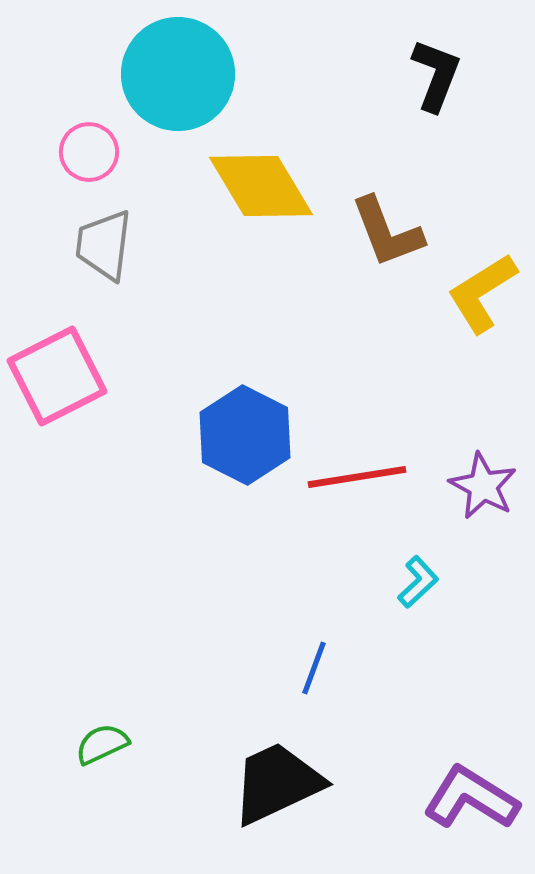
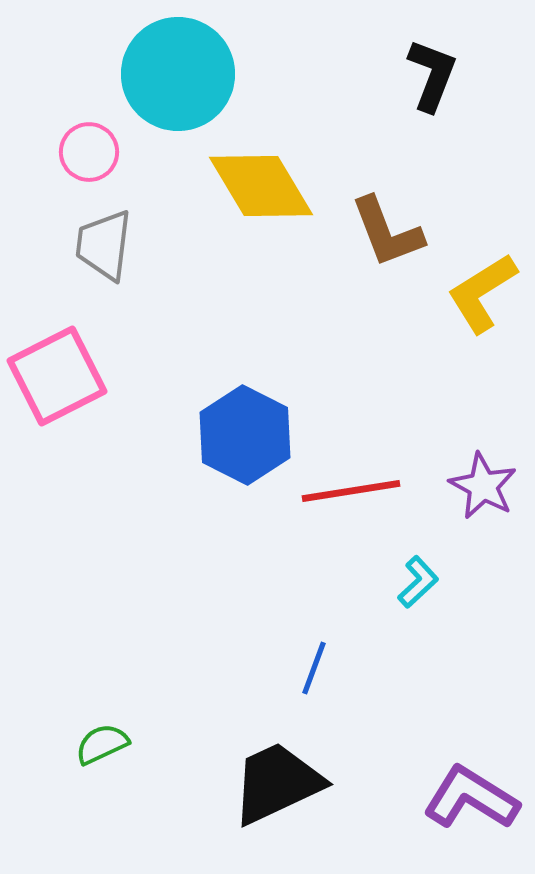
black L-shape: moved 4 px left
red line: moved 6 px left, 14 px down
